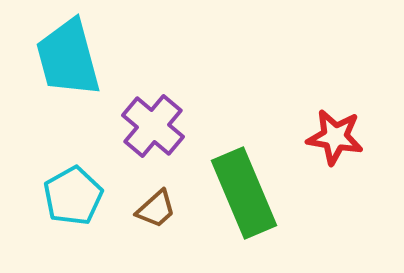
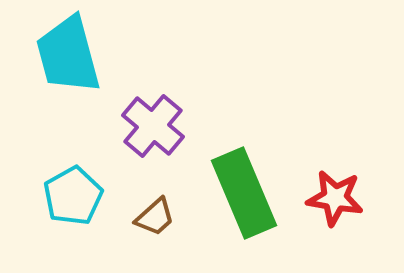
cyan trapezoid: moved 3 px up
red star: moved 61 px down
brown trapezoid: moved 1 px left, 8 px down
